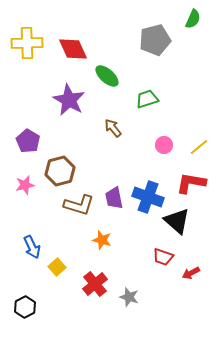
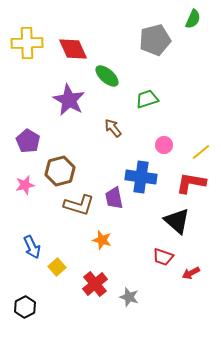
yellow line: moved 2 px right, 5 px down
blue cross: moved 7 px left, 20 px up; rotated 12 degrees counterclockwise
